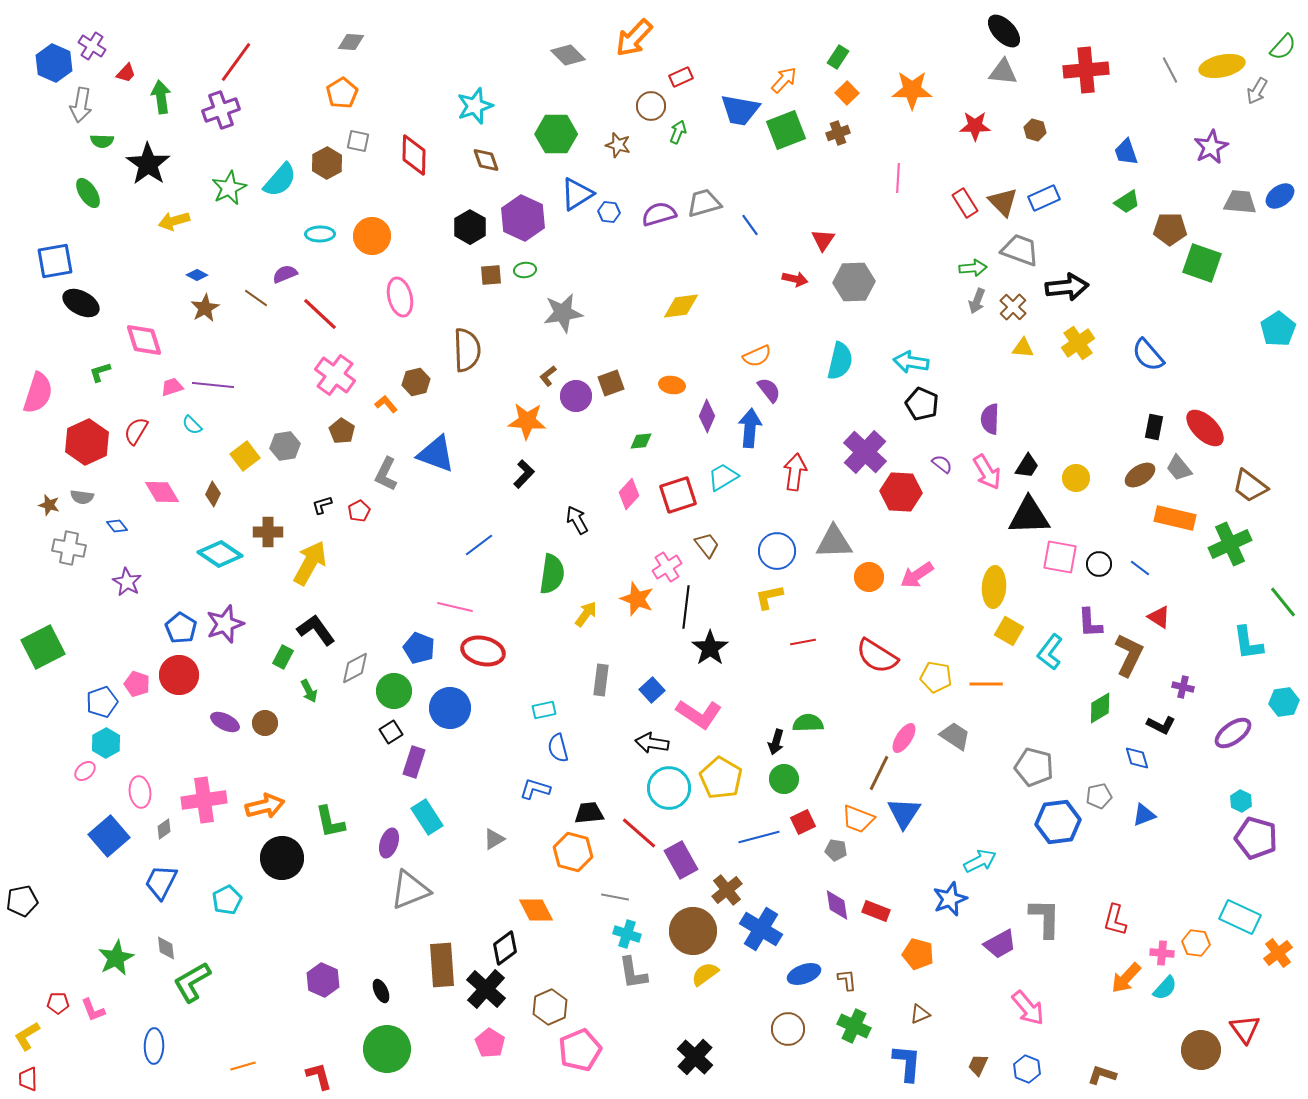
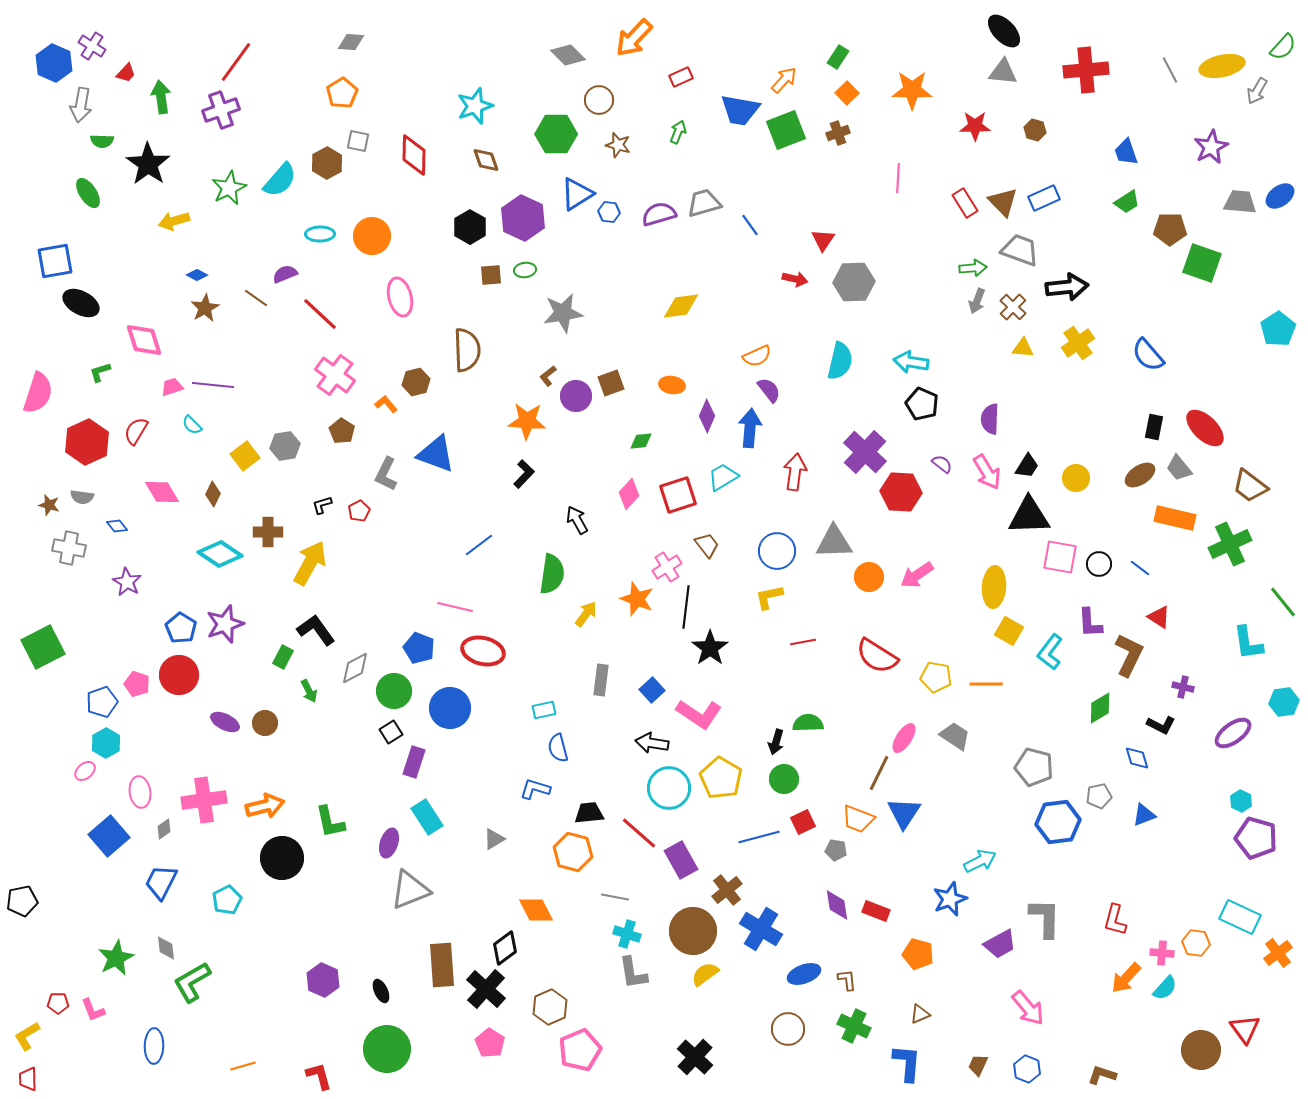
brown circle at (651, 106): moved 52 px left, 6 px up
